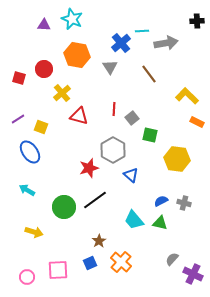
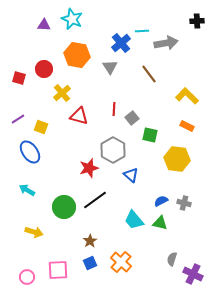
orange rectangle: moved 10 px left, 4 px down
brown star: moved 9 px left
gray semicircle: rotated 24 degrees counterclockwise
